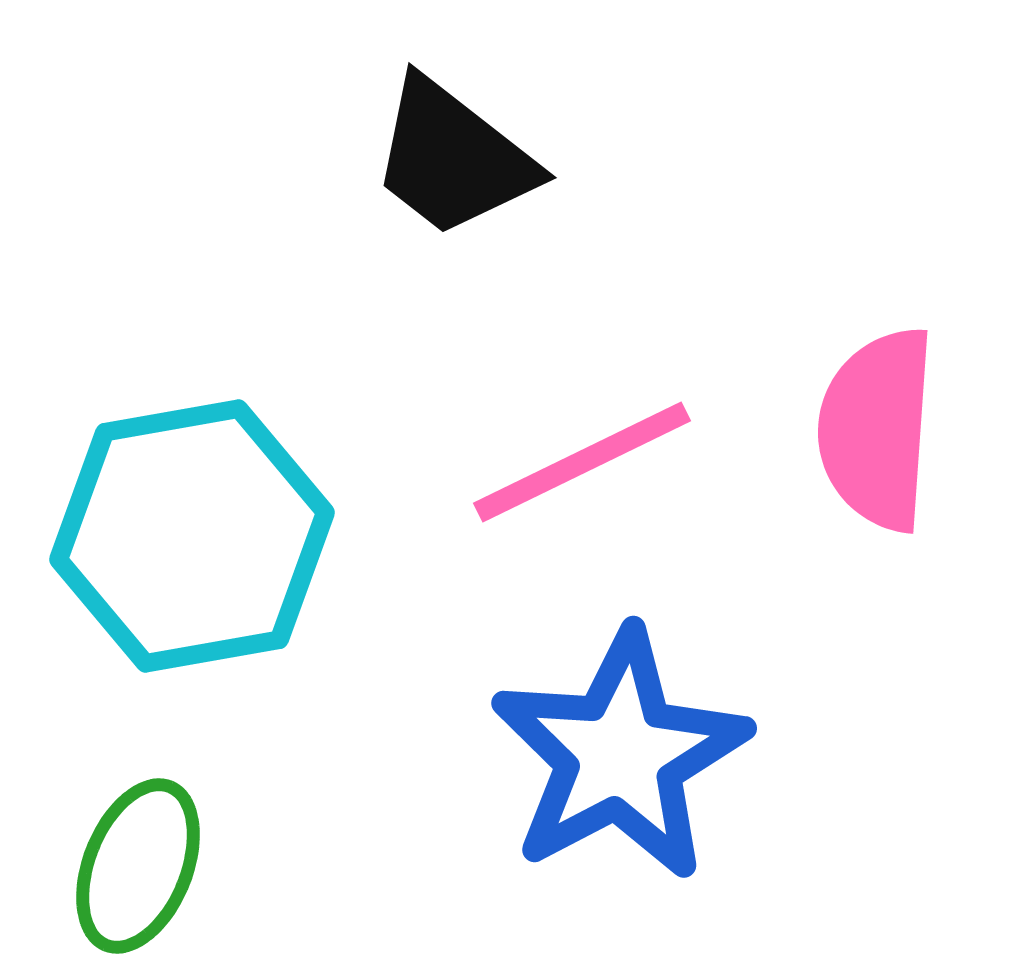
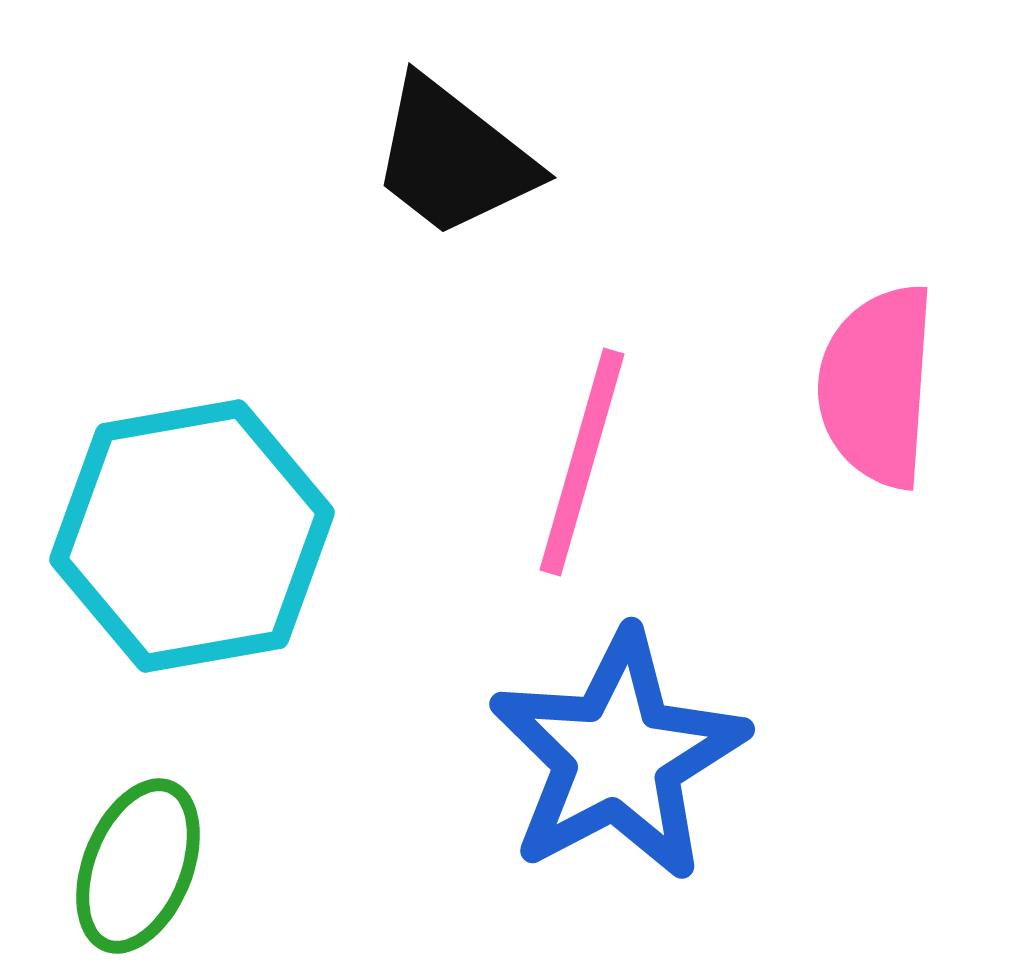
pink semicircle: moved 43 px up
pink line: rotated 48 degrees counterclockwise
blue star: moved 2 px left, 1 px down
